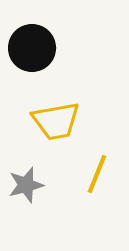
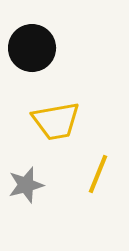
yellow line: moved 1 px right
